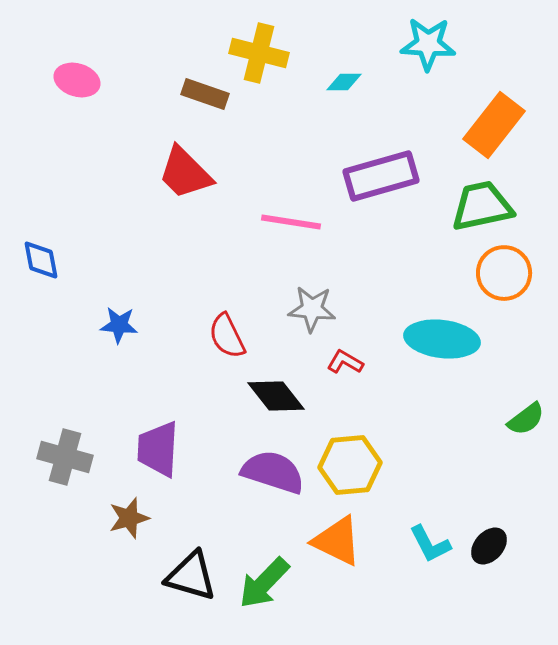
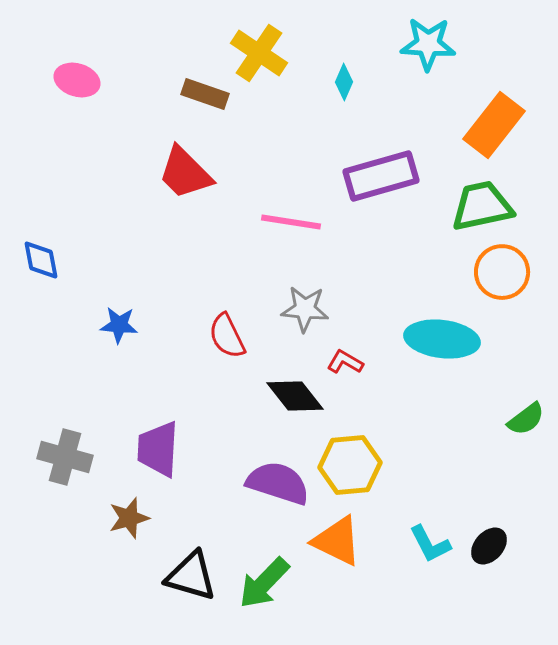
yellow cross: rotated 20 degrees clockwise
cyan diamond: rotated 66 degrees counterclockwise
orange circle: moved 2 px left, 1 px up
gray star: moved 7 px left
black diamond: moved 19 px right
purple semicircle: moved 5 px right, 11 px down
